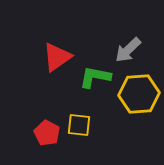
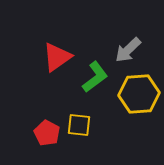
green L-shape: rotated 132 degrees clockwise
